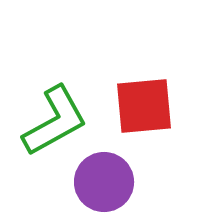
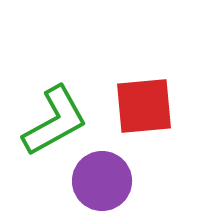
purple circle: moved 2 px left, 1 px up
